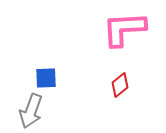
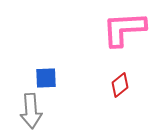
gray arrow: rotated 24 degrees counterclockwise
